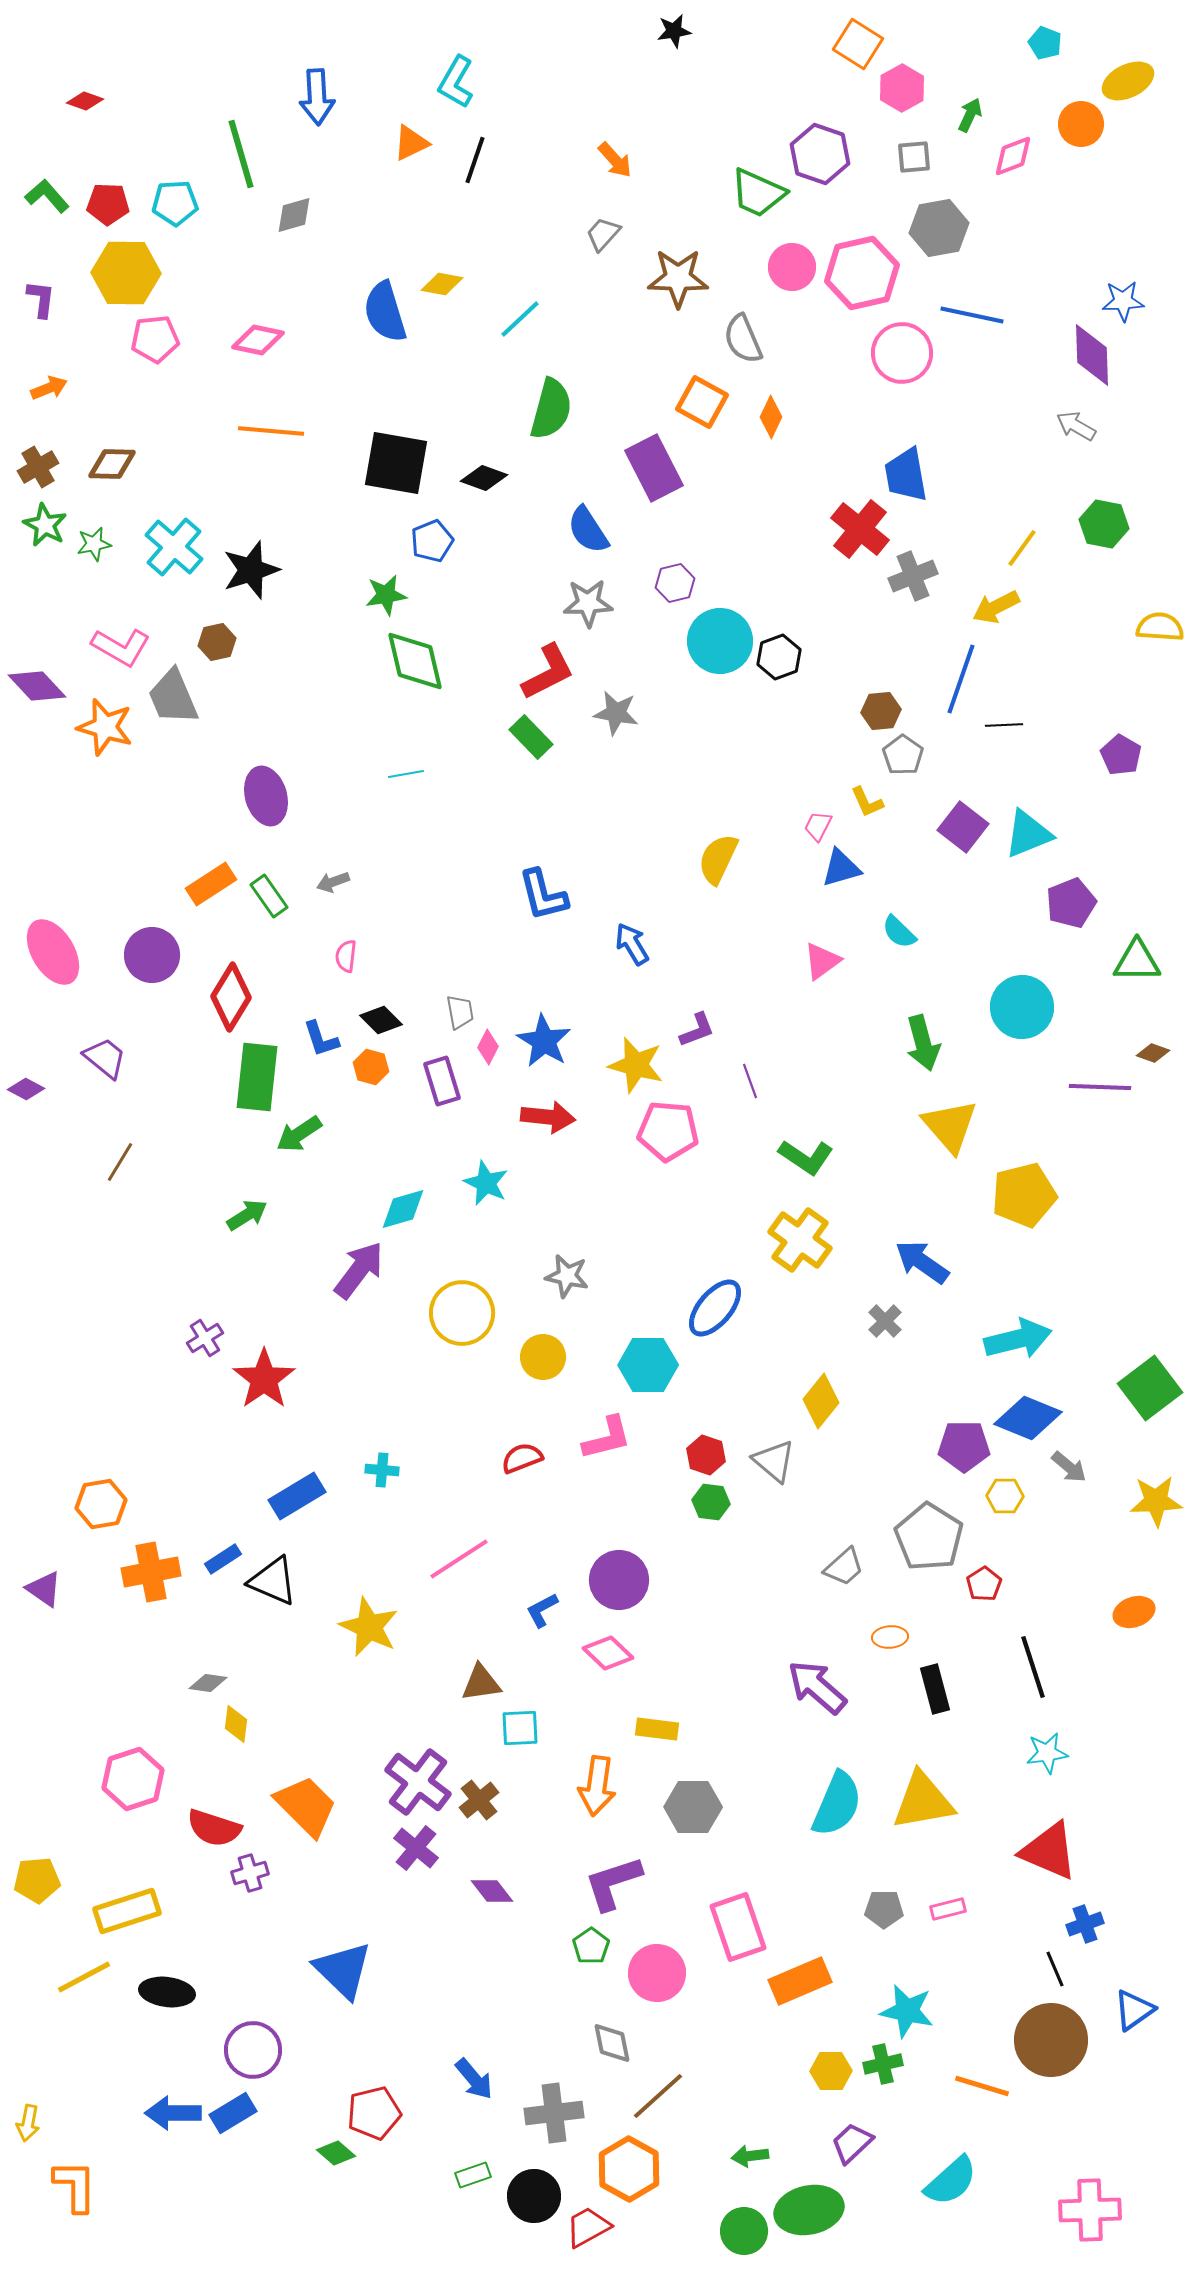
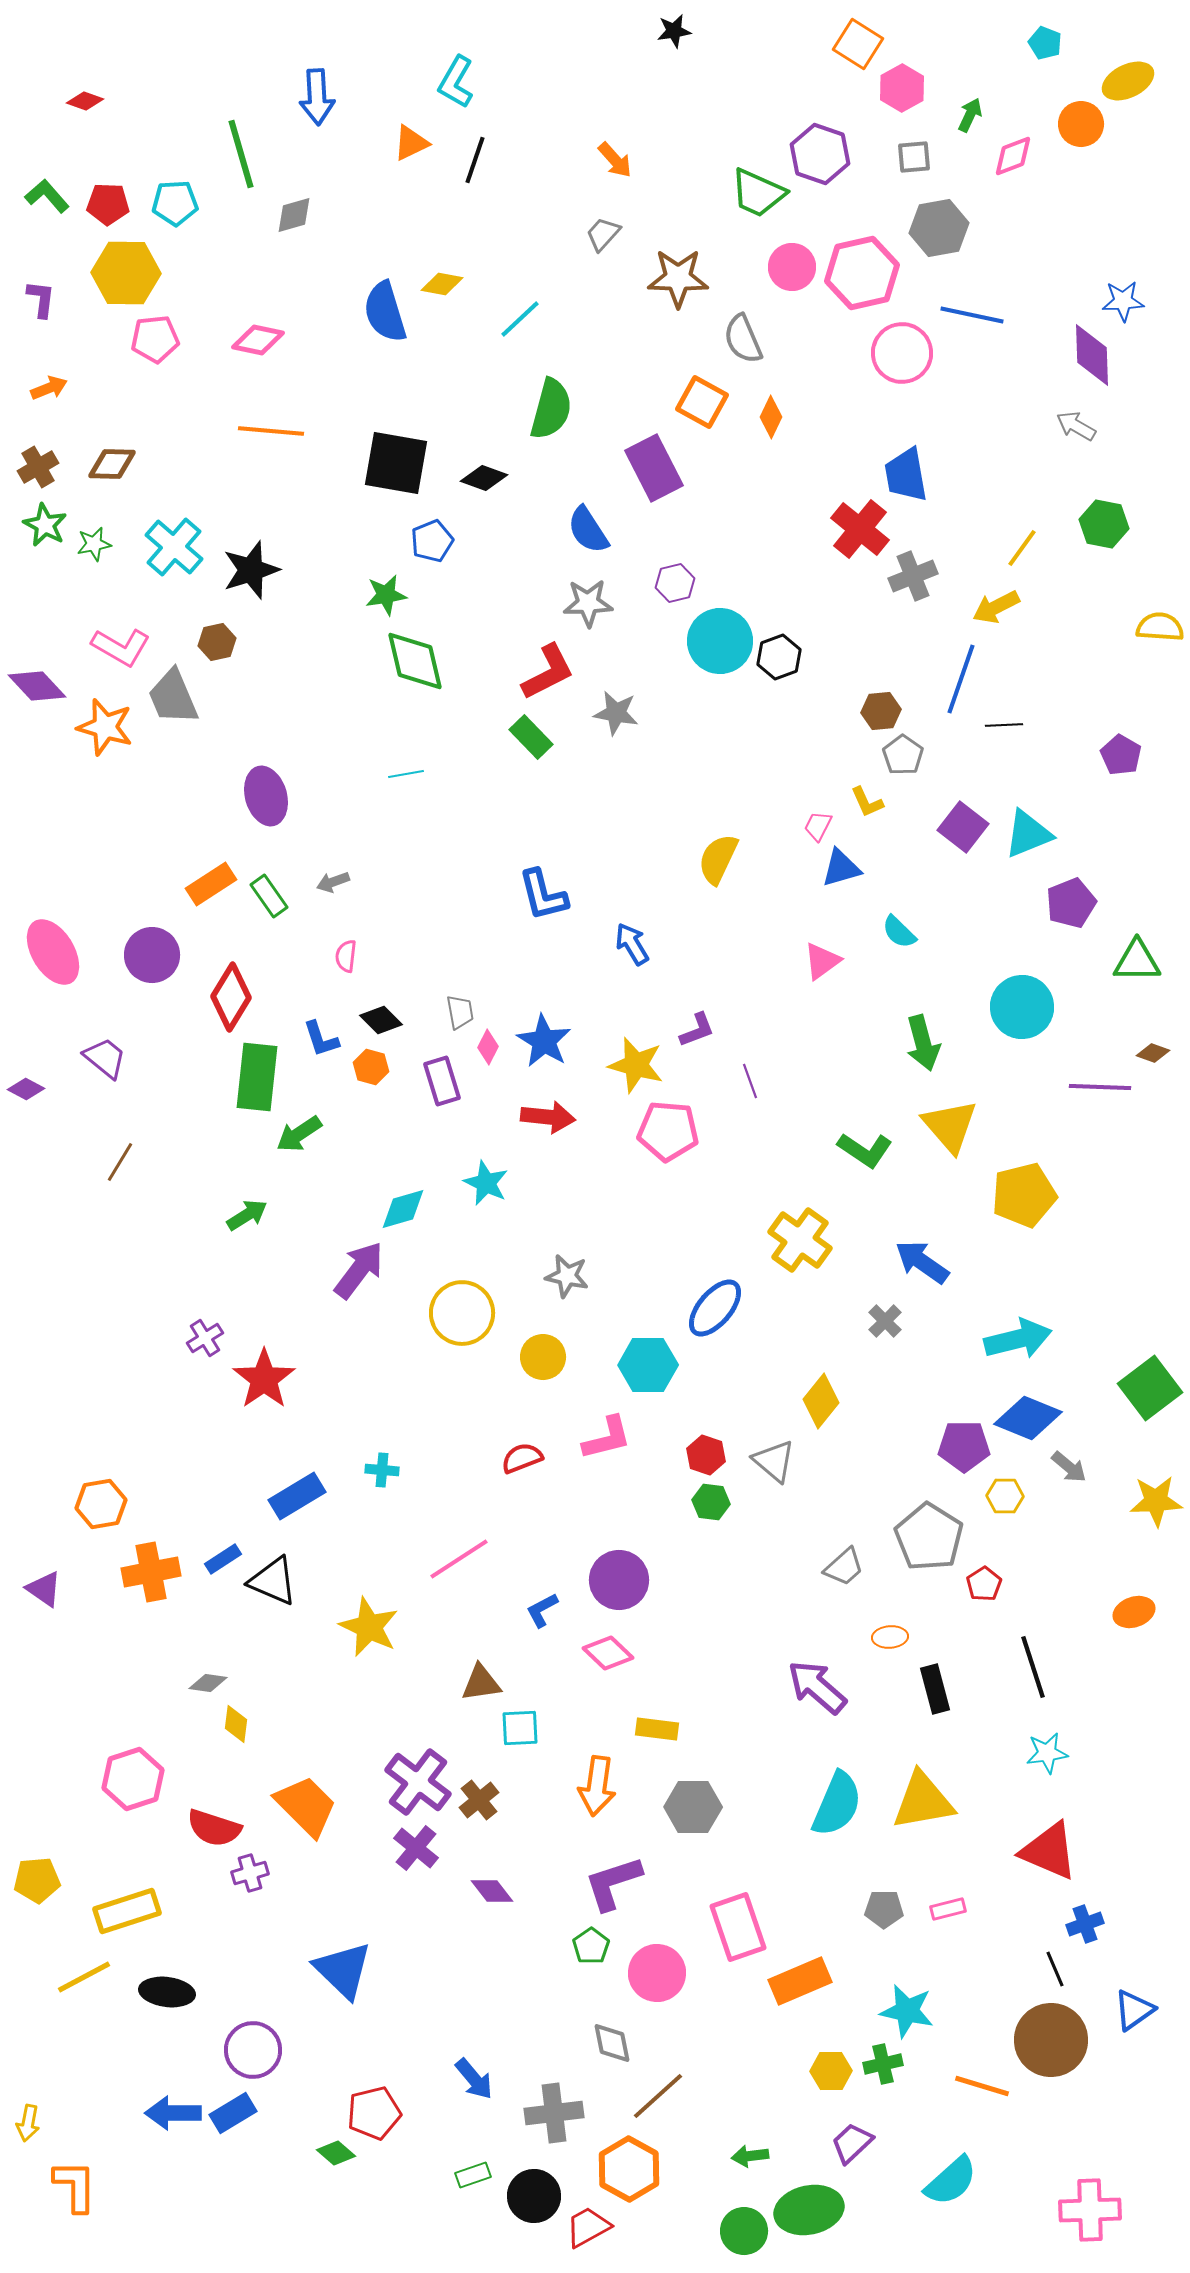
green L-shape at (806, 1157): moved 59 px right, 7 px up
